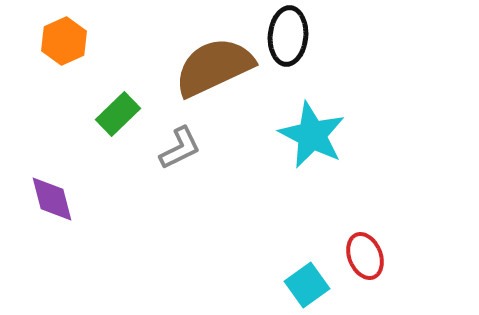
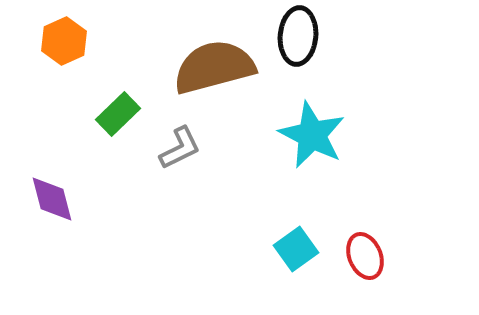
black ellipse: moved 10 px right
brown semicircle: rotated 10 degrees clockwise
cyan square: moved 11 px left, 36 px up
